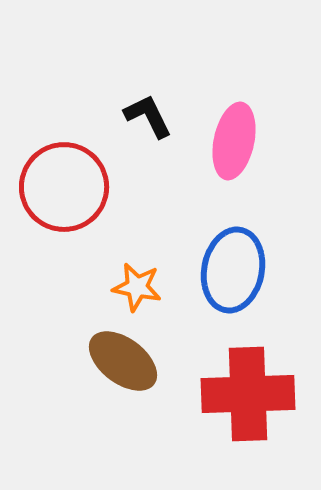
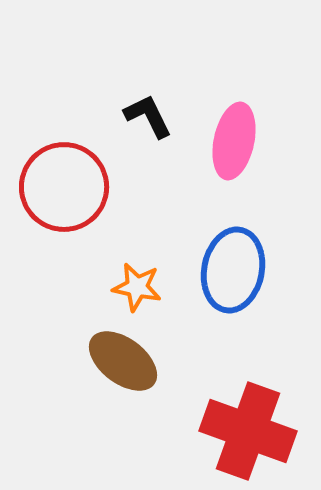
red cross: moved 37 px down; rotated 22 degrees clockwise
